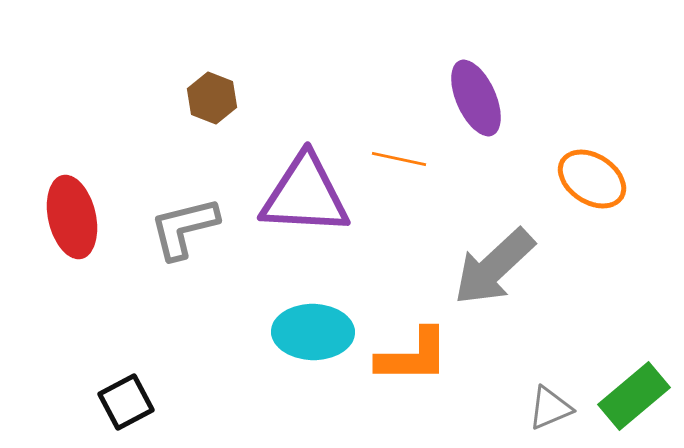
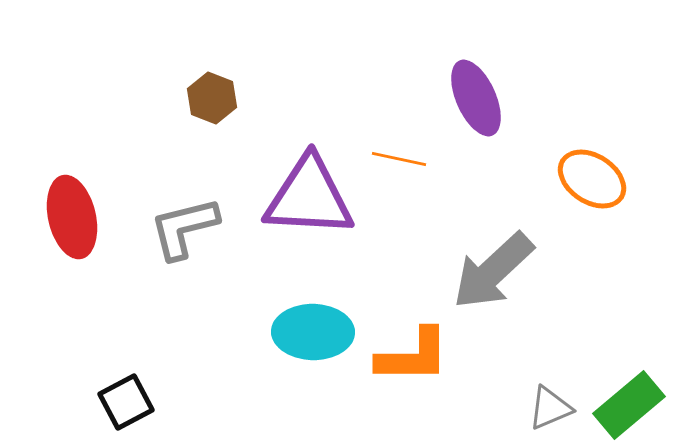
purple triangle: moved 4 px right, 2 px down
gray arrow: moved 1 px left, 4 px down
green rectangle: moved 5 px left, 9 px down
